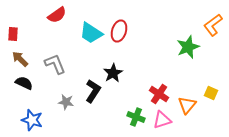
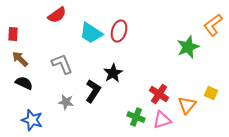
gray L-shape: moved 7 px right
